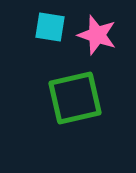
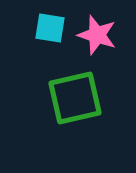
cyan square: moved 1 px down
